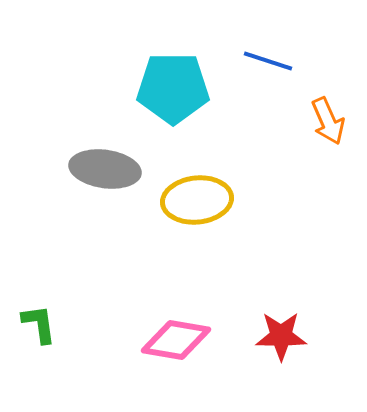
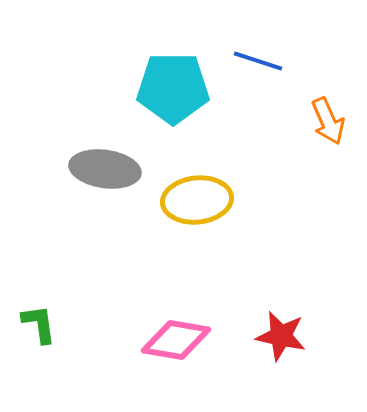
blue line: moved 10 px left
red star: rotated 12 degrees clockwise
